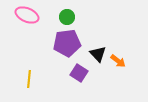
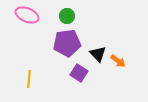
green circle: moved 1 px up
